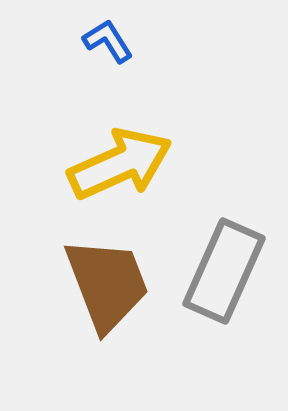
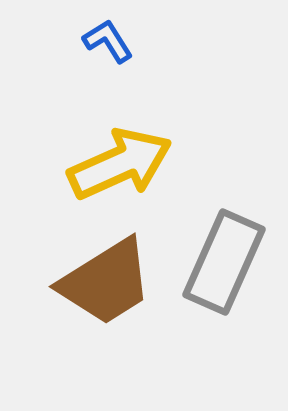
gray rectangle: moved 9 px up
brown trapezoid: moved 1 px left, 2 px up; rotated 79 degrees clockwise
